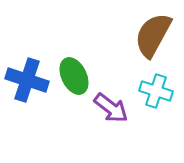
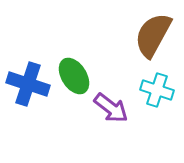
green ellipse: rotated 6 degrees counterclockwise
blue cross: moved 1 px right, 4 px down
cyan cross: moved 1 px right, 1 px up
